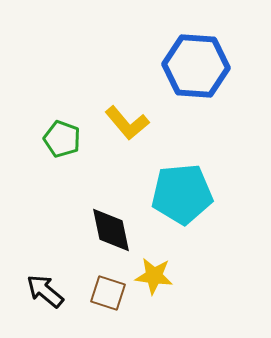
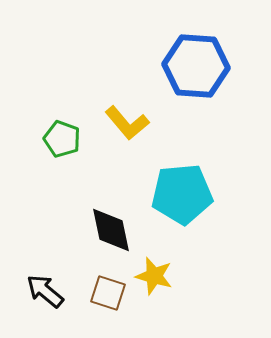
yellow star: rotated 9 degrees clockwise
